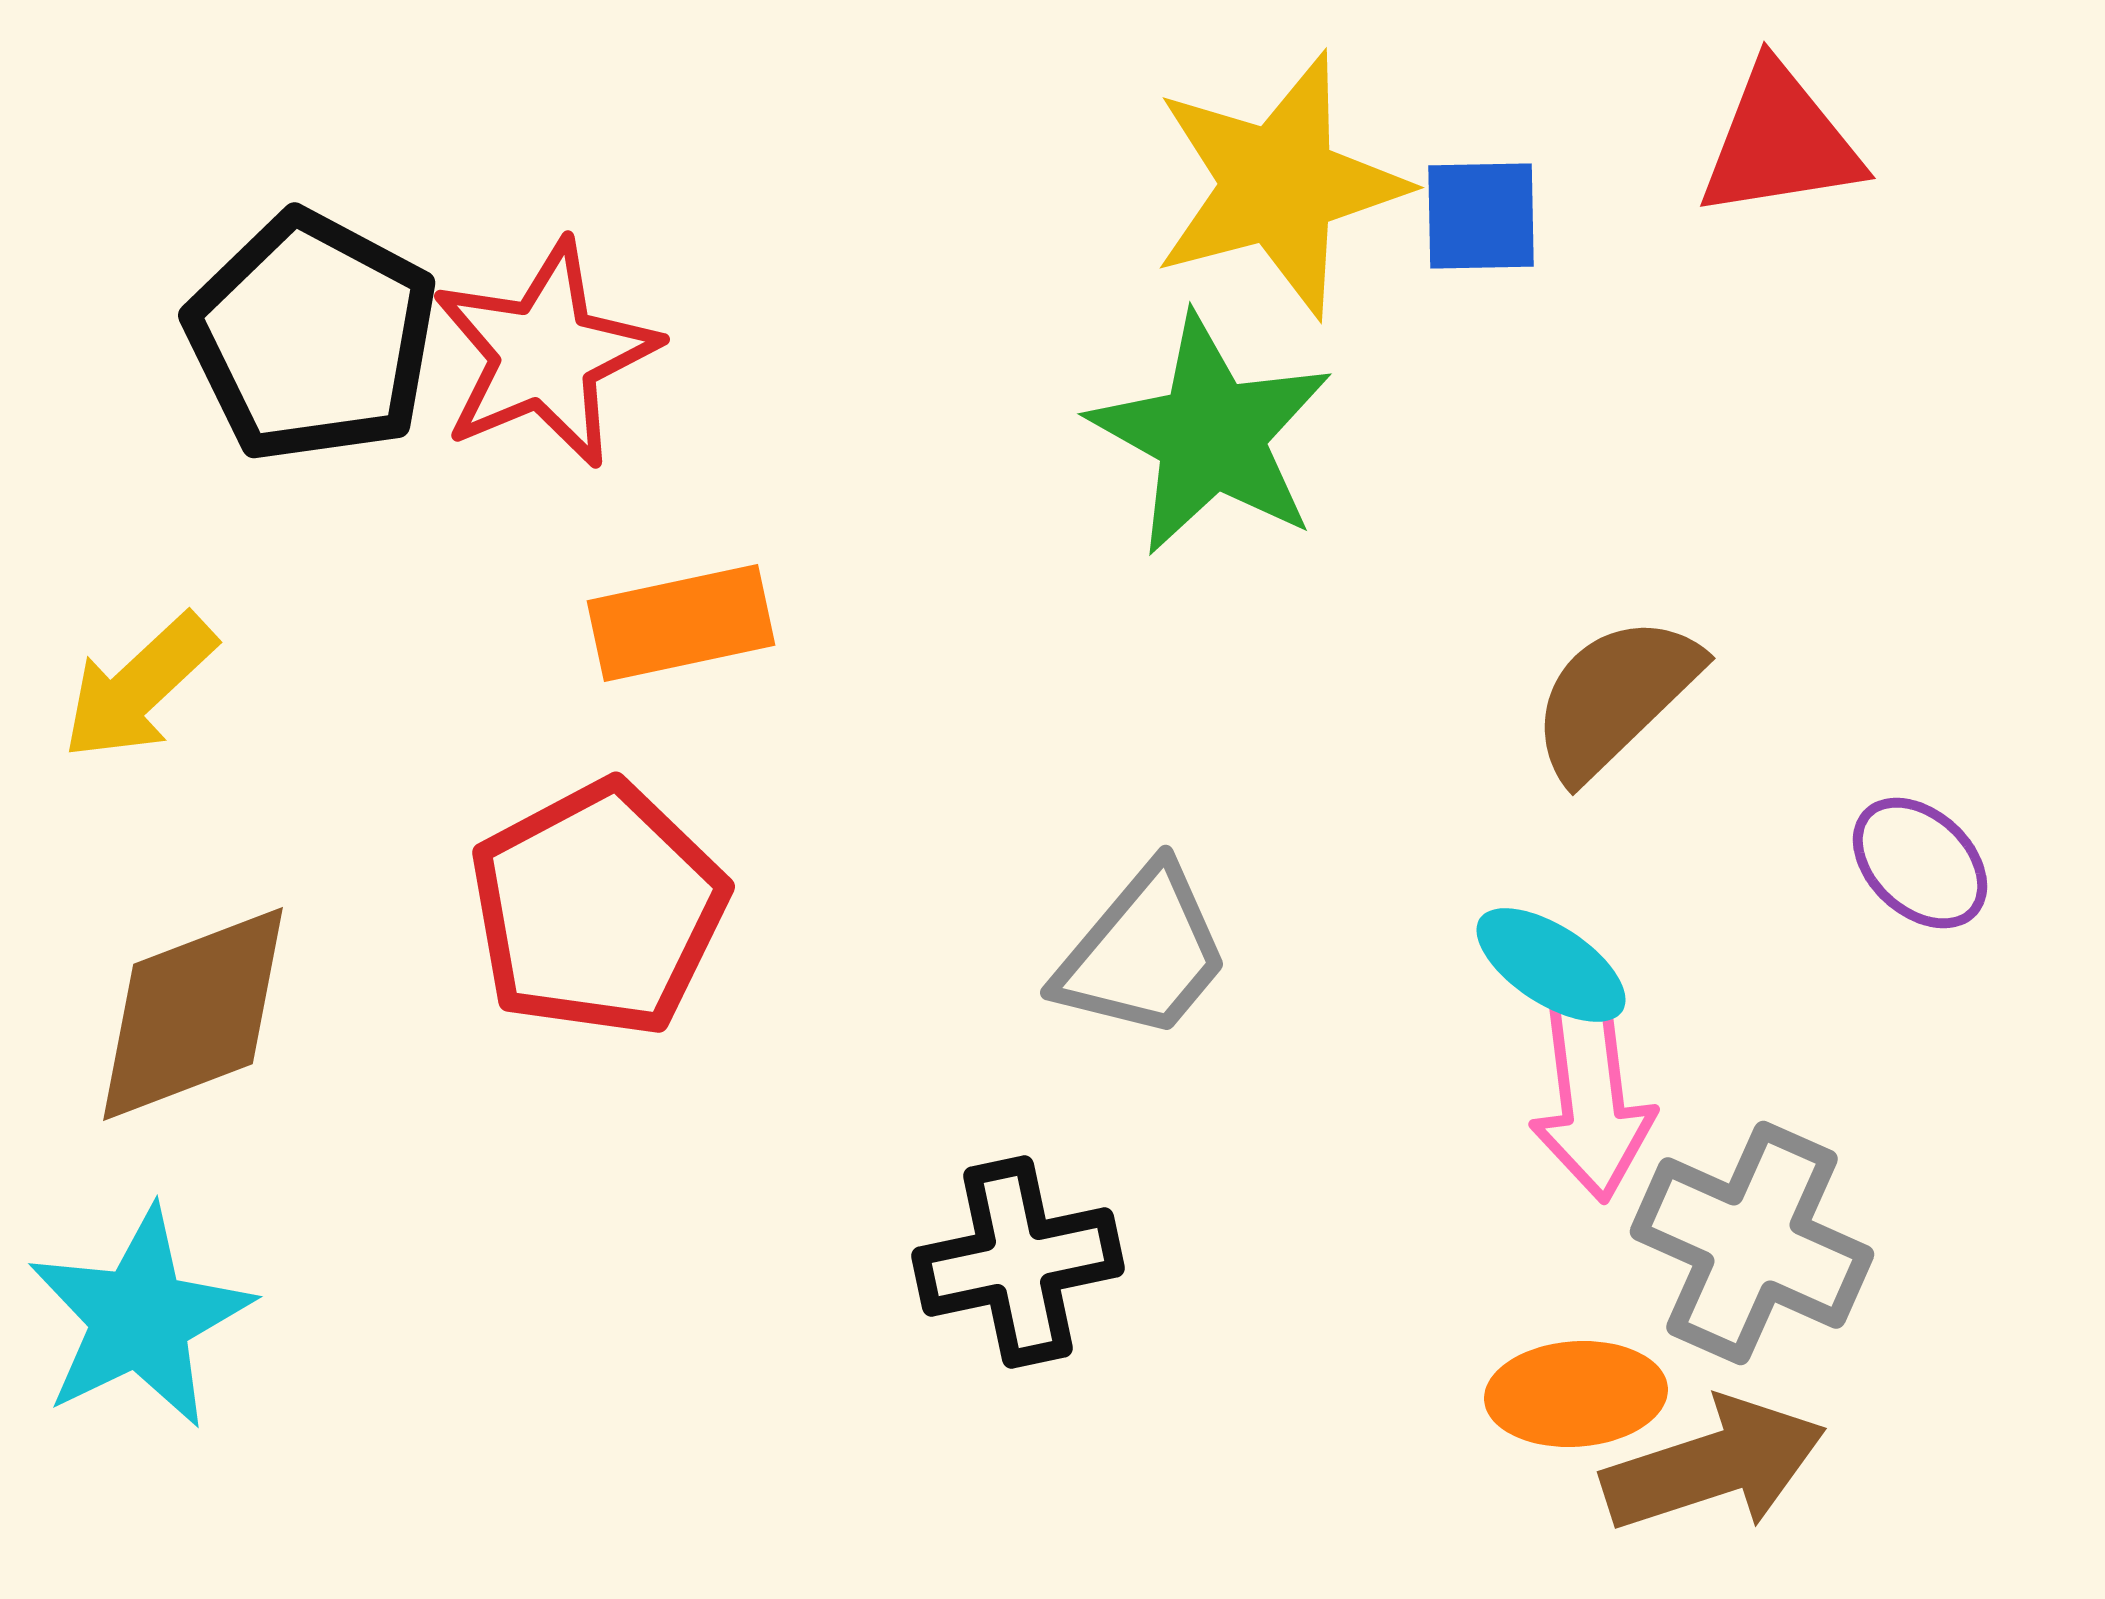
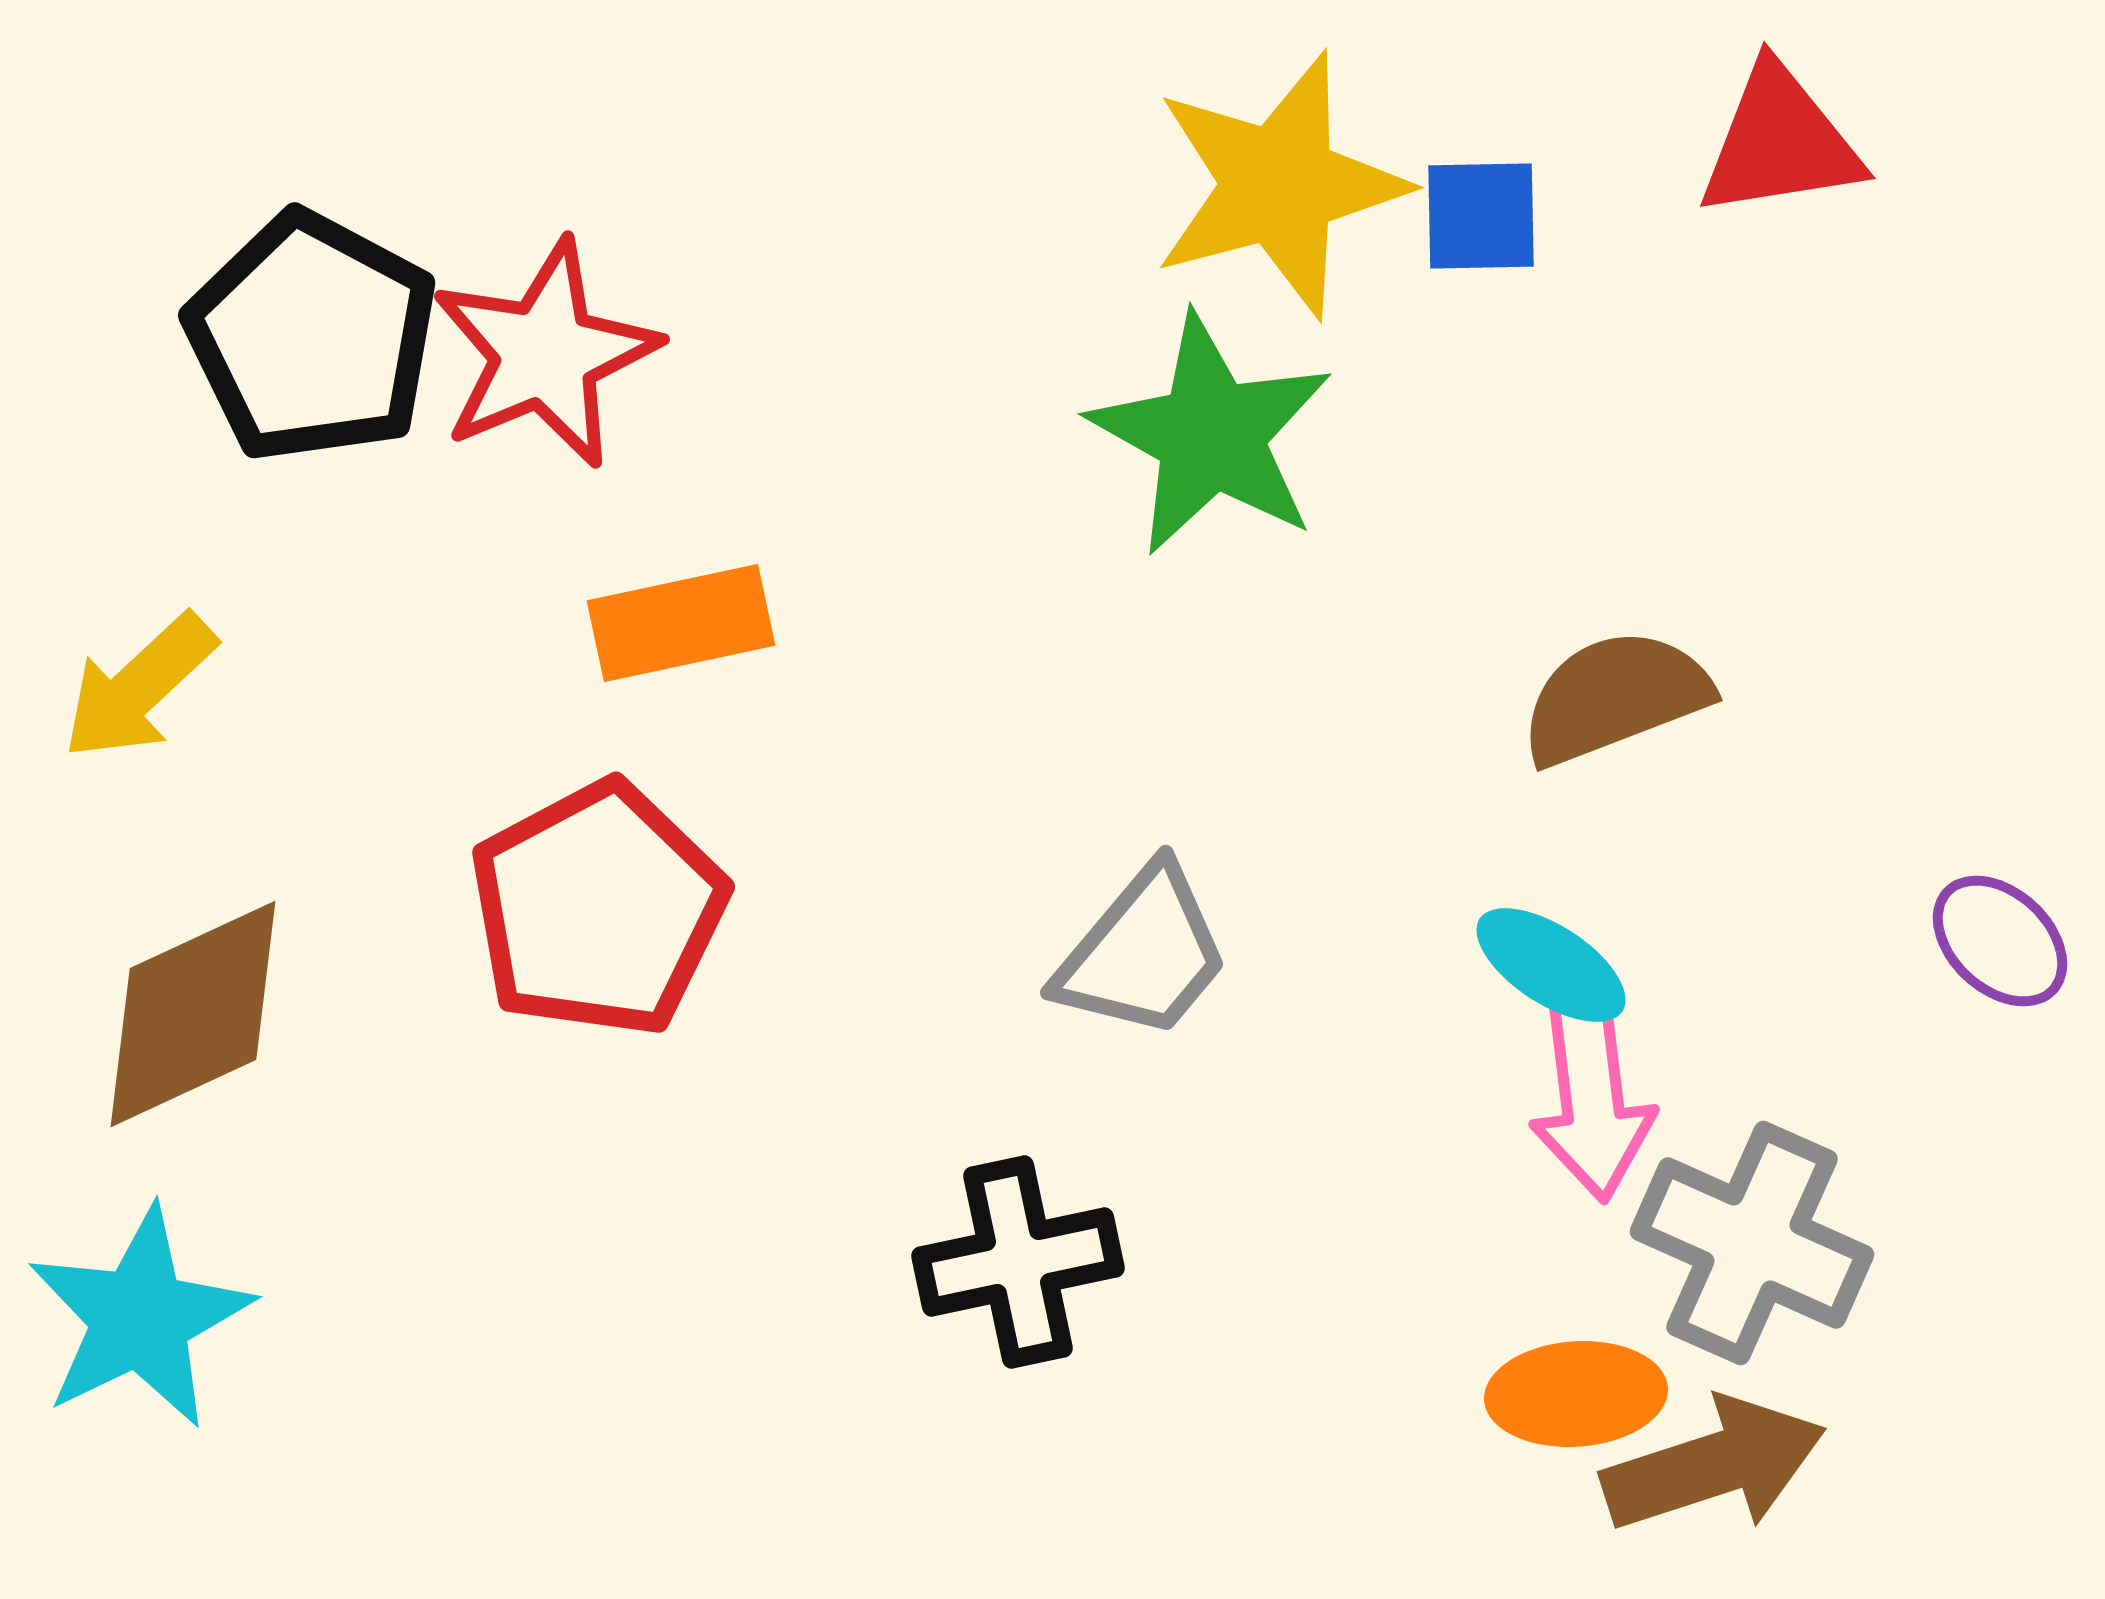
brown semicircle: rotated 23 degrees clockwise
purple ellipse: moved 80 px right, 78 px down
brown diamond: rotated 4 degrees counterclockwise
